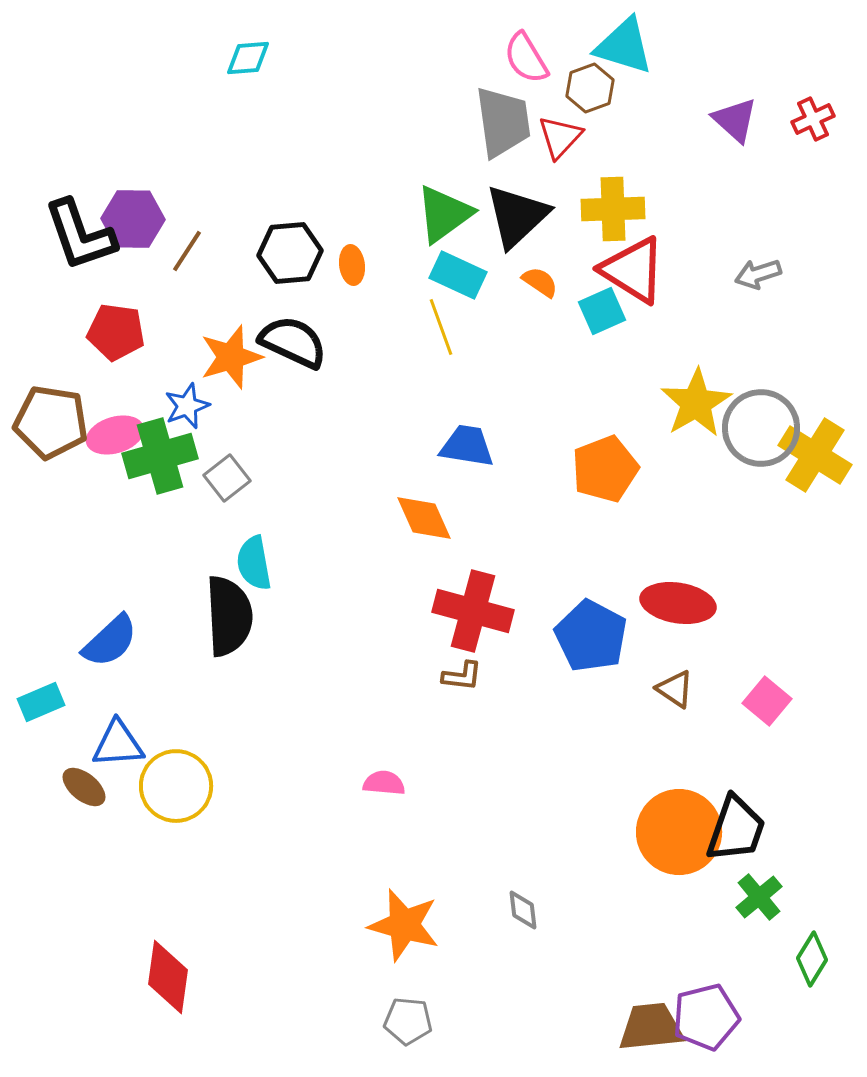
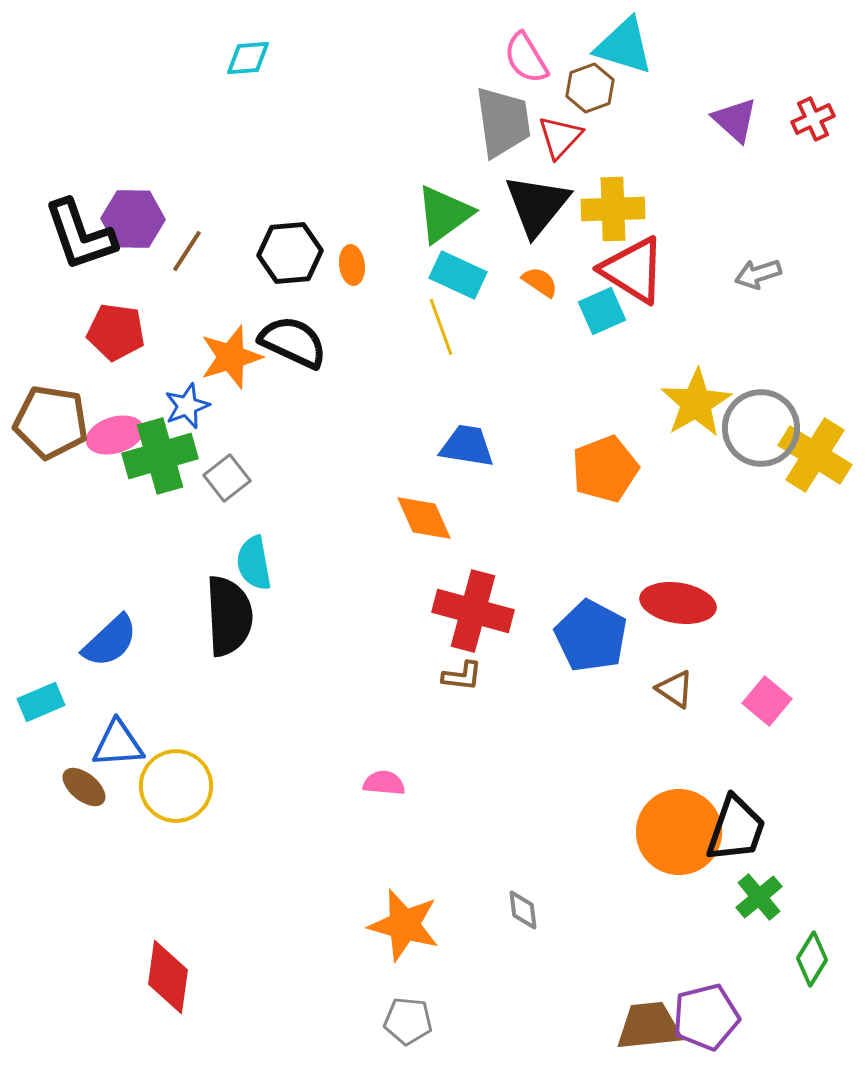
black triangle at (517, 216): moved 20 px right, 11 px up; rotated 8 degrees counterclockwise
brown trapezoid at (651, 1027): moved 2 px left, 1 px up
